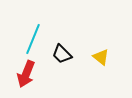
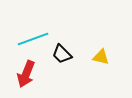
cyan line: rotated 48 degrees clockwise
yellow triangle: rotated 24 degrees counterclockwise
